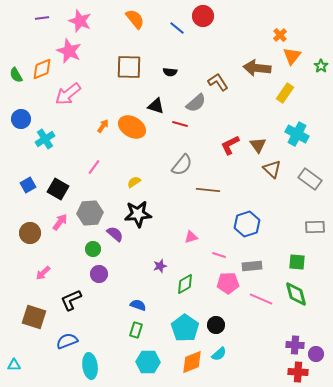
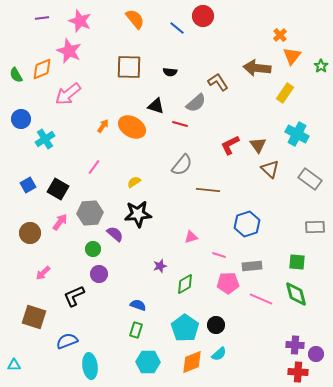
brown triangle at (272, 169): moved 2 px left
black L-shape at (71, 300): moved 3 px right, 4 px up
